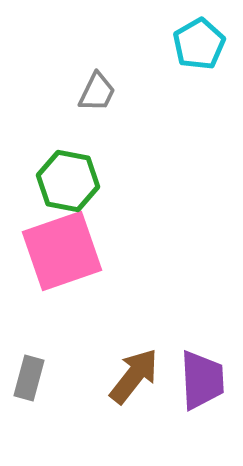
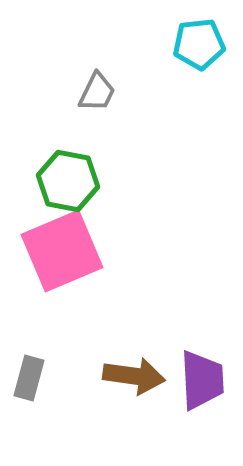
cyan pentagon: rotated 24 degrees clockwise
pink square: rotated 4 degrees counterclockwise
brown arrow: rotated 60 degrees clockwise
